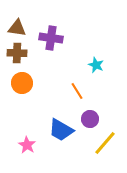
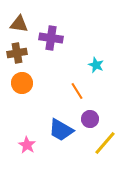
brown triangle: moved 2 px right, 4 px up
brown cross: rotated 12 degrees counterclockwise
